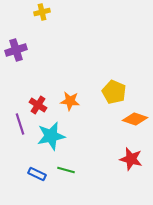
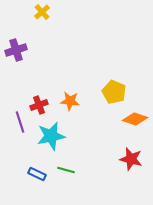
yellow cross: rotated 28 degrees counterclockwise
red cross: moved 1 px right; rotated 36 degrees clockwise
purple line: moved 2 px up
